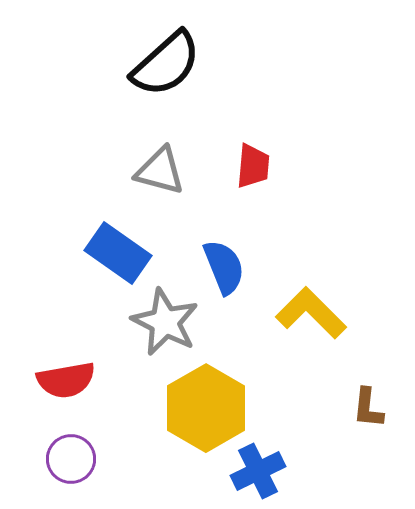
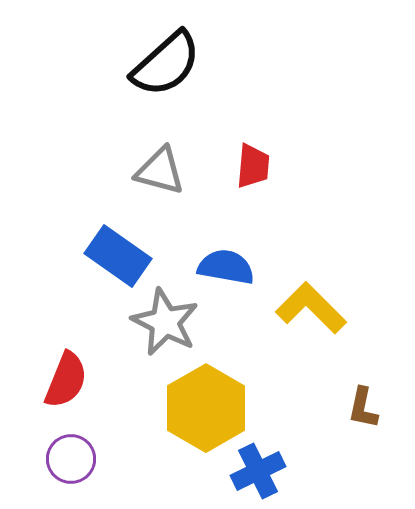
blue rectangle: moved 3 px down
blue semicircle: moved 2 px right; rotated 58 degrees counterclockwise
yellow L-shape: moved 5 px up
red semicircle: rotated 58 degrees counterclockwise
brown L-shape: moved 5 px left; rotated 6 degrees clockwise
